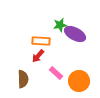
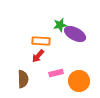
pink rectangle: rotated 56 degrees counterclockwise
